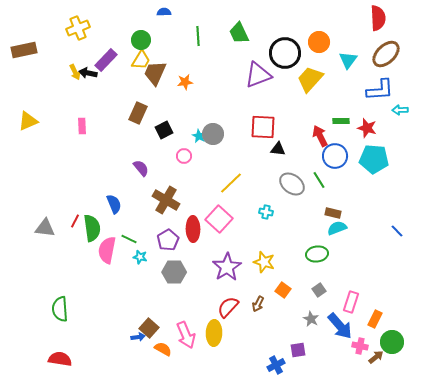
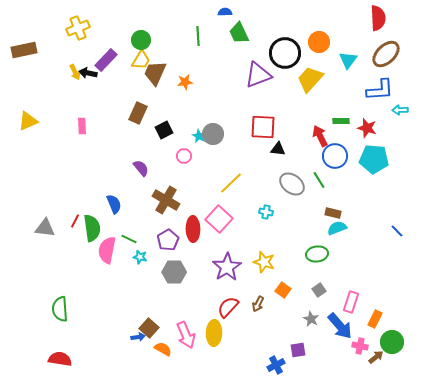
blue semicircle at (164, 12): moved 61 px right
